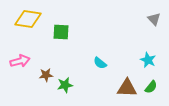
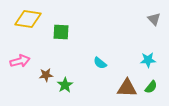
cyan star: rotated 28 degrees counterclockwise
green star: rotated 21 degrees counterclockwise
